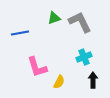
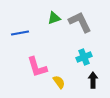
yellow semicircle: rotated 64 degrees counterclockwise
